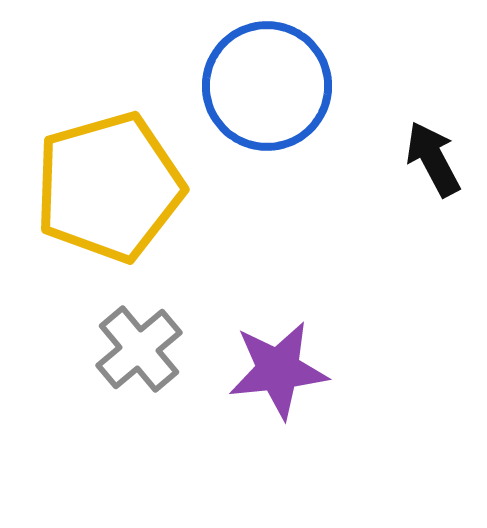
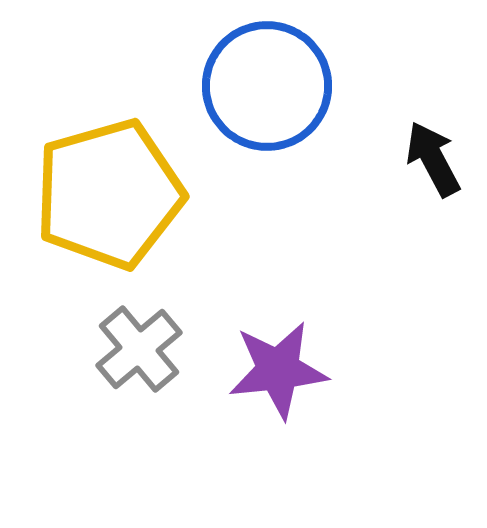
yellow pentagon: moved 7 px down
